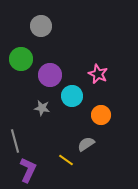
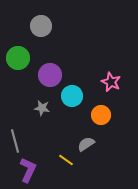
green circle: moved 3 px left, 1 px up
pink star: moved 13 px right, 8 px down
